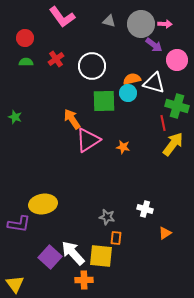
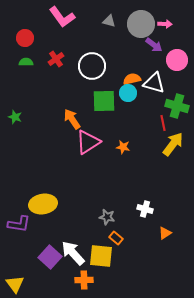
pink triangle: moved 2 px down
orange rectangle: rotated 56 degrees counterclockwise
